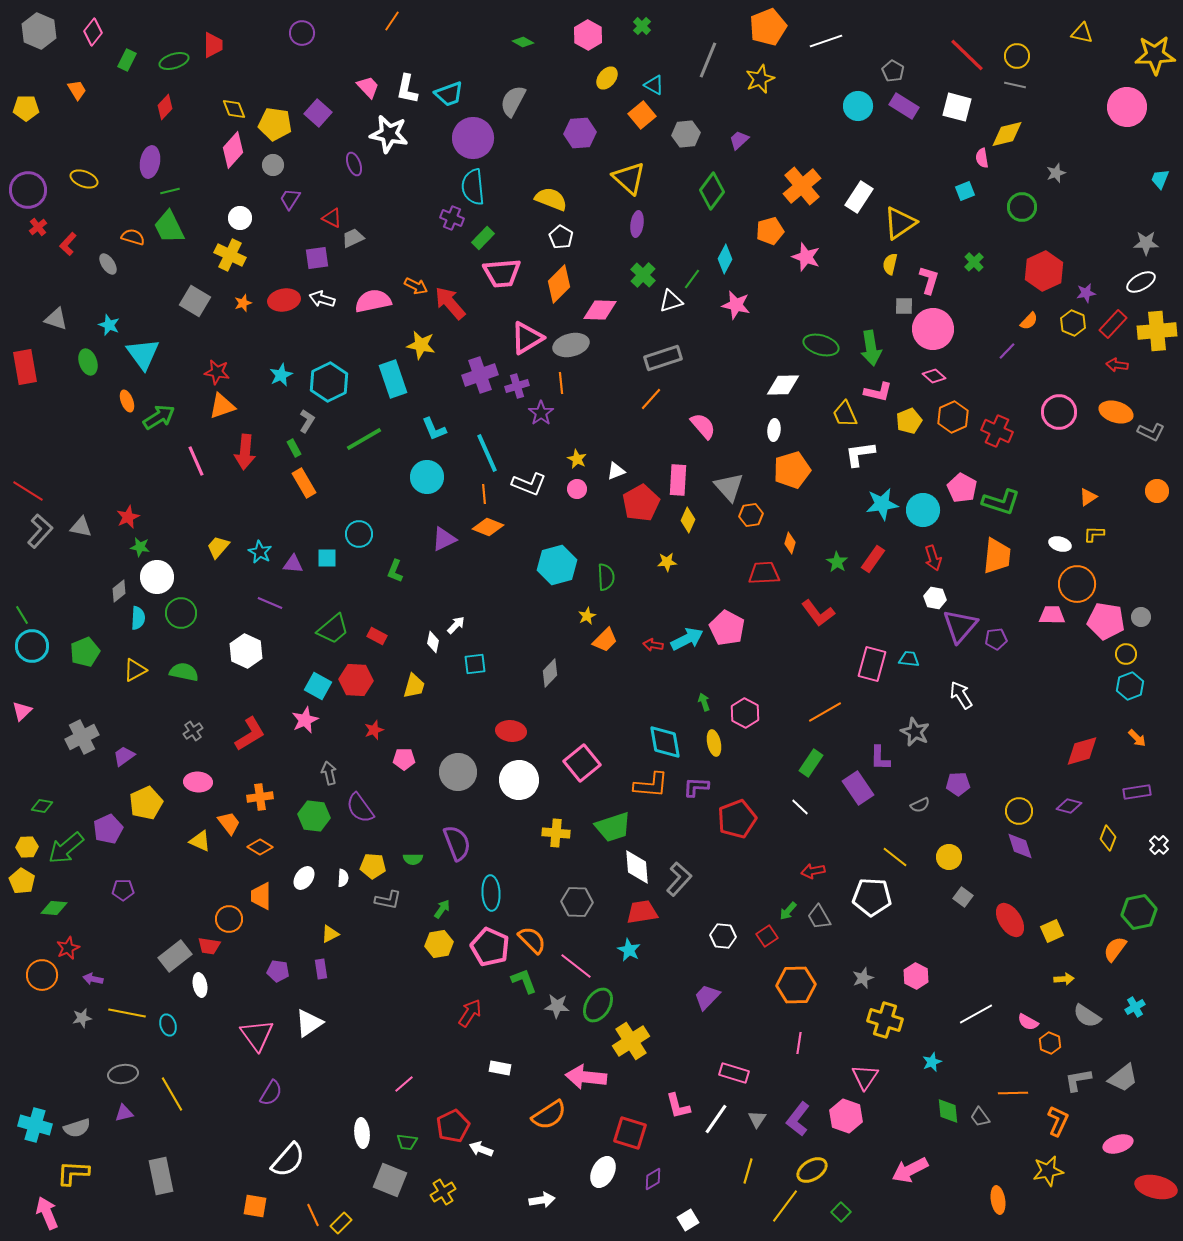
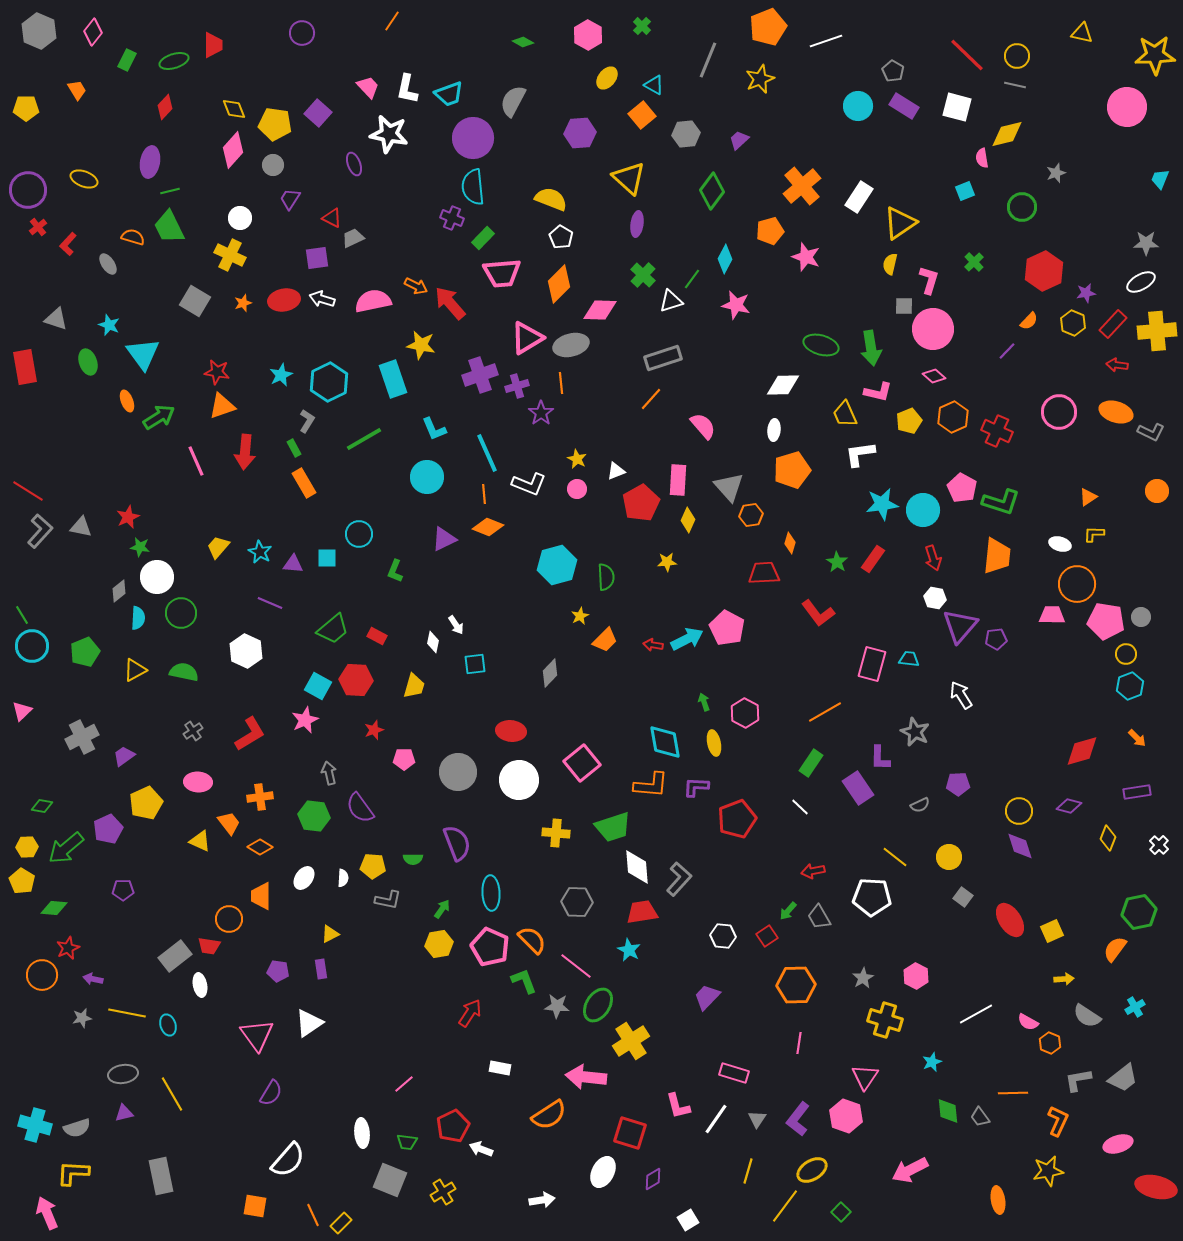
yellow star at (587, 616): moved 7 px left
white arrow at (456, 625): rotated 102 degrees clockwise
gray star at (863, 978): rotated 10 degrees counterclockwise
